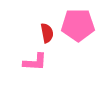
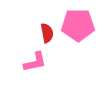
pink L-shape: rotated 15 degrees counterclockwise
